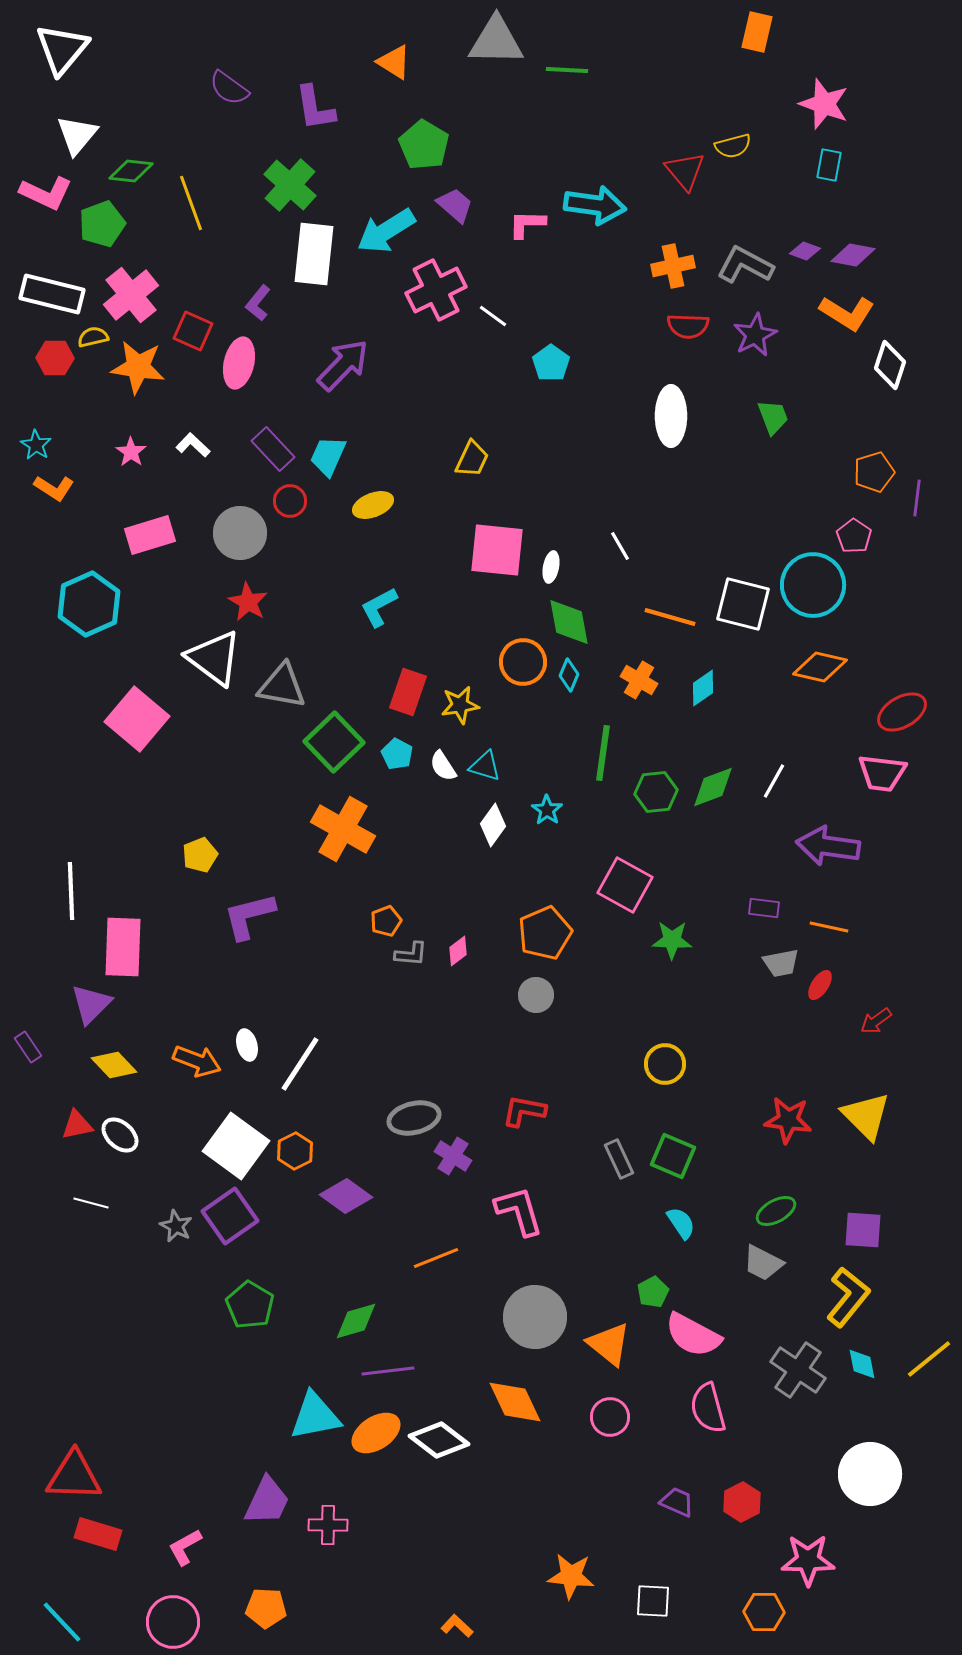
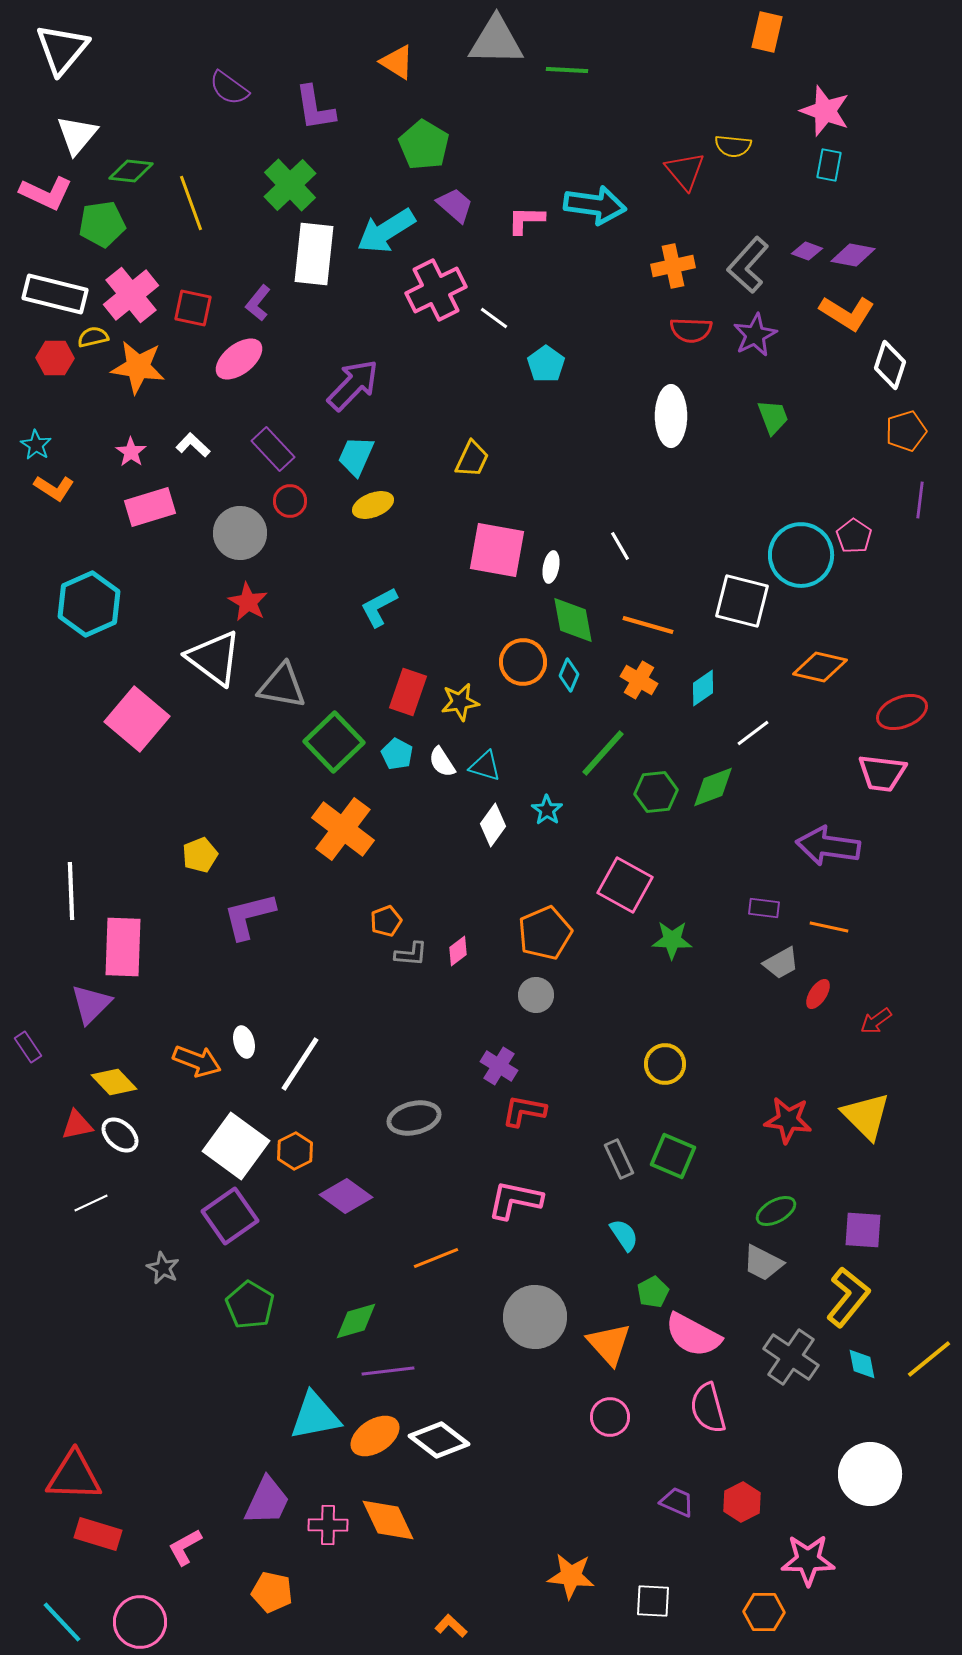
orange rectangle at (757, 32): moved 10 px right
orange triangle at (394, 62): moved 3 px right
pink star at (824, 104): moved 1 px right, 7 px down
yellow semicircle at (733, 146): rotated 21 degrees clockwise
green cross at (290, 185): rotated 4 degrees clockwise
green pentagon at (102, 224): rotated 12 degrees clockwise
pink L-shape at (527, 224): moved 1 px left, 4 px up
purple diamond at (805, 251): moved 2 px right
gray L-shape at (745, 265): moved 3 px right; rotated 76 degrees counterclockwise
white rectangle at (52, 294): moved 3 px right
white line at (493, 316): moved 1 px right, 2 px down
red semicircle at (688, 326): moved 3 px right, 4 px down
red square at (193, 331): moved 23 px up; rotated 12 degrees counterclockwise
pink ellipse at (239, 363): moved 4 px up; rotated 39 degrees clockwise
cyan pentagon at (551, 363): moved 5 px left, 1 px down
purple arrow at (343, 365): moved 10 px right, 20 px down
cyan trapezoid at (328, 456): moved 28 px right
orange pentagon at (874, 472): moved 32 px right, 41 px up
purple line at (917, 498): moved 3 px right, 2 px down
pink rectangle at (150, 535): moved 28 px up
pink square at (497, 550): rotated 4 degrees clockwise
cyan circle at (813, 585): moved 12 px left, 30 px up
white square at (743, 604): moved 1 px left, 3 px up
orange line at (670, 617): moved 22 px left, 8 px down
green diamond at (569, 622): moved 4 px right, 2 px up
yellow star at (460, 705): moved 3 px up
red ellipse at (902, 712): rotated 9 degrees clockwise
green line at (603, 753): rotated 34 degrees clockwise
white semicircle at (443, 766): moved 1 px left, 4 px up
white line at (774, 781): moved 21 px left, 48 px up; rotated 24 degrees clockwise
orange cross at (343, 829): rotated 8 degrees clockwise
gray trapezoid at (781, 963): rotated 18 degrees counterclockwise
red ellipse at (820, 985): moved 2 px left, 9 px down
white ellipse at (247, 1045): moved 3 px left, 3 px up
yellow diamond at (114, 1065): moved 17 px down
purple cross at (453, 1156): moved 46 px right, 90 px up
white line at (91, 1203): rotated 40 degrees counterclockwise
pink L-shape at (519, 1211): moved 4 px left, 11 px up; rotated 62 degrees counterclockwise
cyan semicircle at (681, 1223): moved 57 px left, 12 px down
gray star at (176, 1226): moved 13 px left, 42 px down
orange triangle at (609, 1344): rotated 9 degrees clockwise
gray cross at (798, 1370): moved 7 px left, 13 px up
orange diamond at (515, 1402): moved 127 px left, 118 px down
orange ellipse at (376, 1433): moved 1 px left, 3 px down
orange pentagon at (266, 1608): moved 6 px right, 16 px up; rotated 9 degrees clockwise
pink circle at (173, 1622): moved 33 px left
orange L-shape at (457, 1626): moved 6 px left
